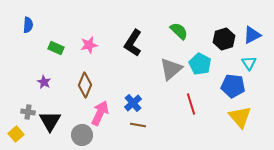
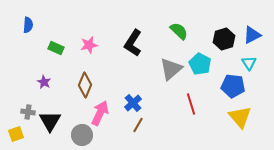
brown line: rotated 70 degrees counterclockwise
yellow square: rotated 21 degrees clockwise
